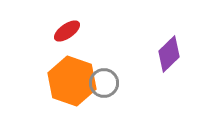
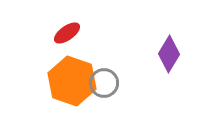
red ellipse: moved 2 px down
purple diamond: rotated 15 degrees counterclockwise
